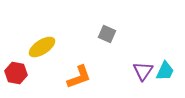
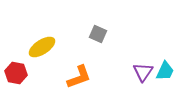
gray square: moved 9 px left
purple triangle: moved 1 px down
